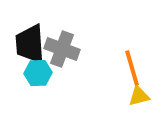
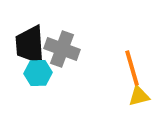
black trapezoid: moved 1 px down
